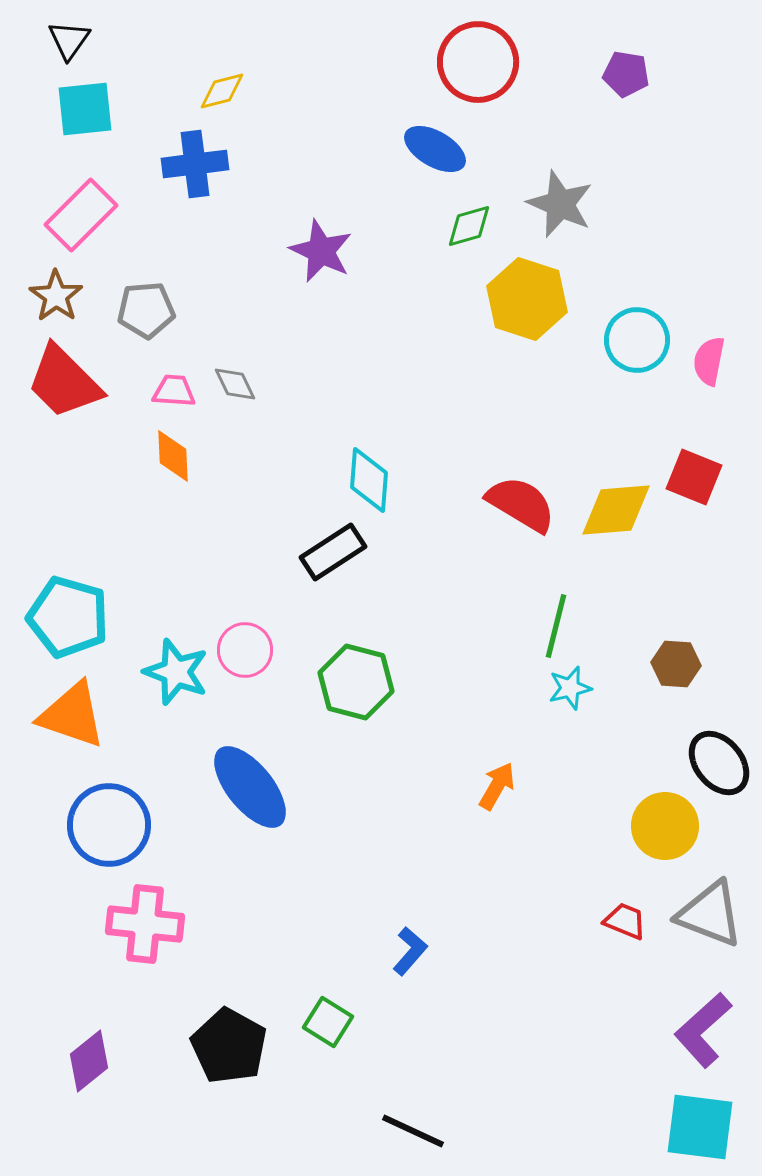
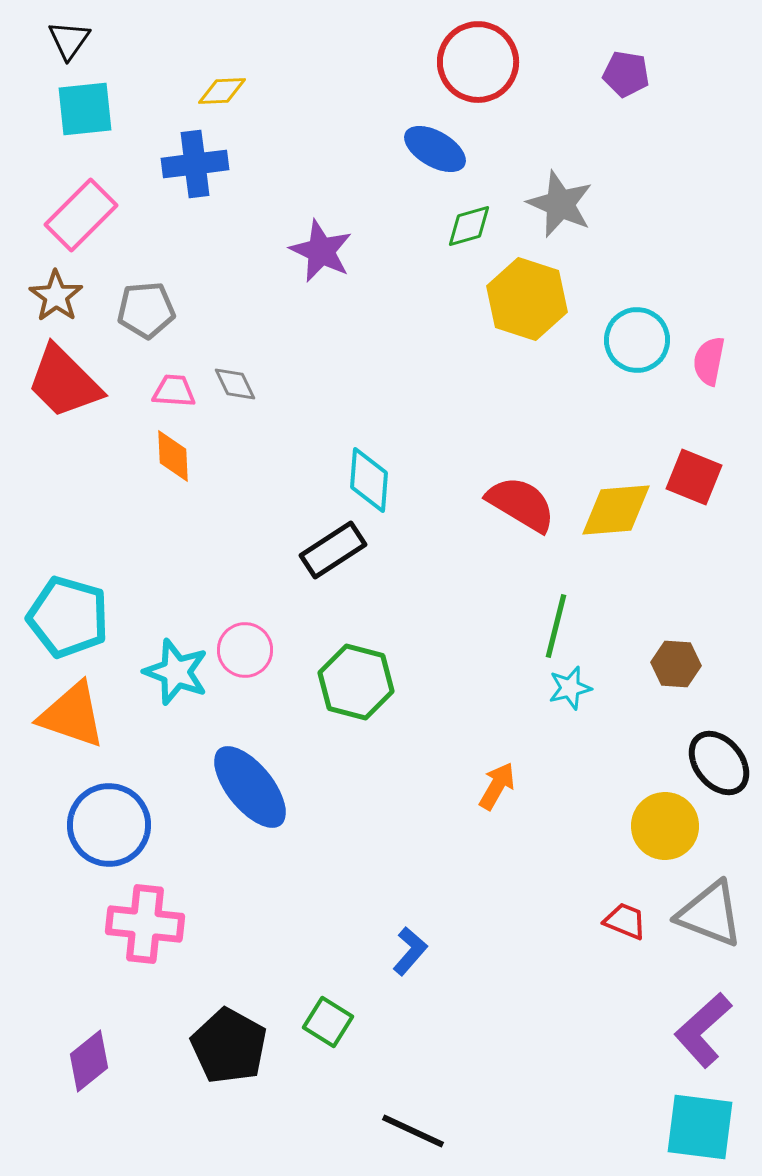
yellow diamond at (222, 91): rotated 12 degrees clockwise
black rectangle at (333, 552): moved 2 px up
